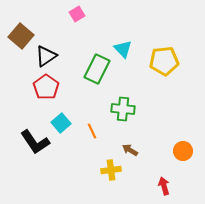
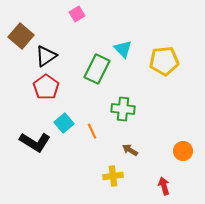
cyan square: moved 3 px right
black L-shape: rotated 24 degrees counterclockwise
yellow cross: moved 2 px right, 6 px down
